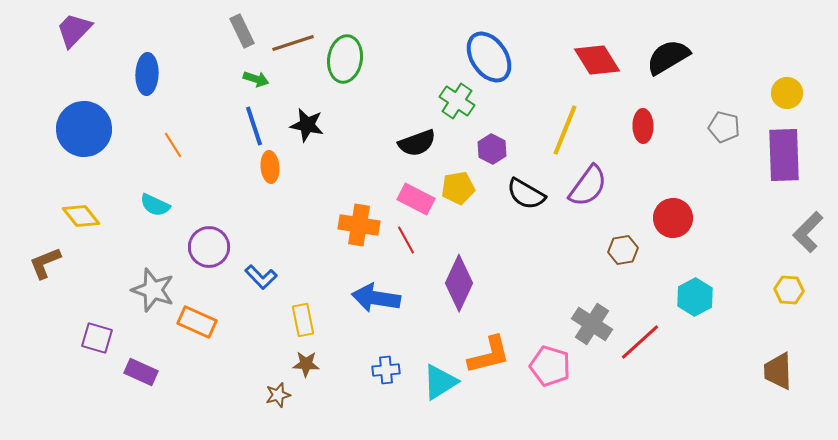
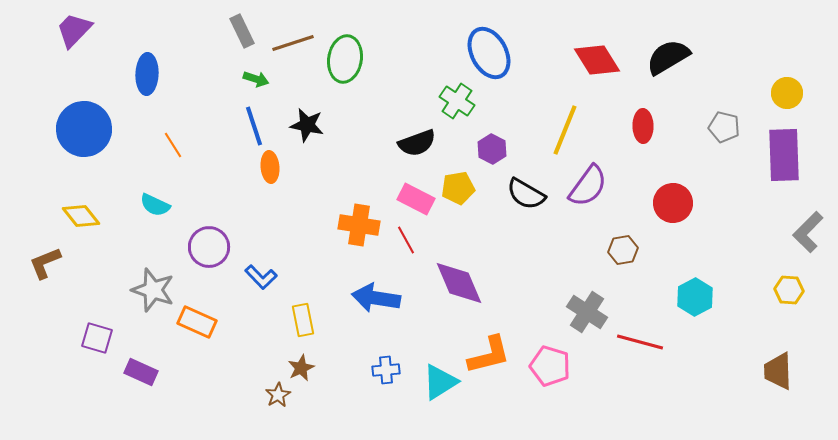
blue ellipse at (489, 57): moved 4 px up; rotated 6 degrees clockwise
red circle at (673, 218): moved 15 px up
purple diamond at (459, 283): rotated 48 degrees counterclockwise
gray cross at (592, 324): moved 5 px left, 12 px up
red line at (640, 342): rotated 57 degrees clockwise
brown star at (306, 364): moved 5 px left, 4 px down; rotated 28 degrees counterclockwise
brown star at (278, 395): rotated 15 degrees counterclockwise
